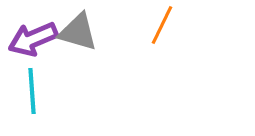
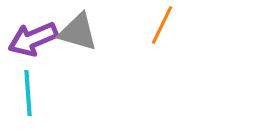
cyan line: moved 4 px left, 2 px down
